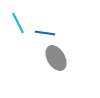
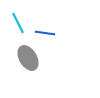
gray ellipse: moved 28 px left
